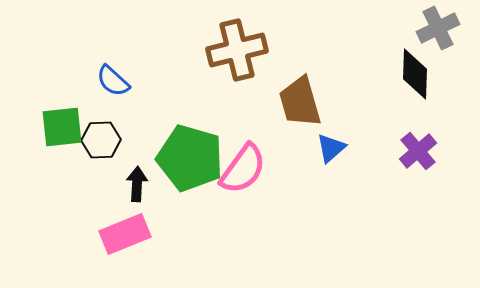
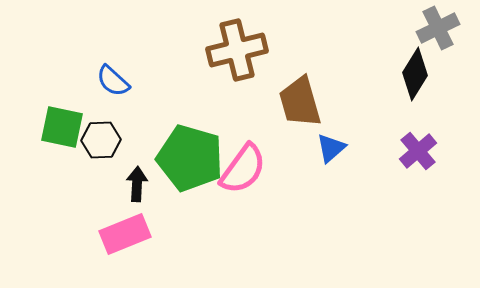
black diamond: rotated 30 degrees clockwise
green square: rotated 18 degrees clockwise
